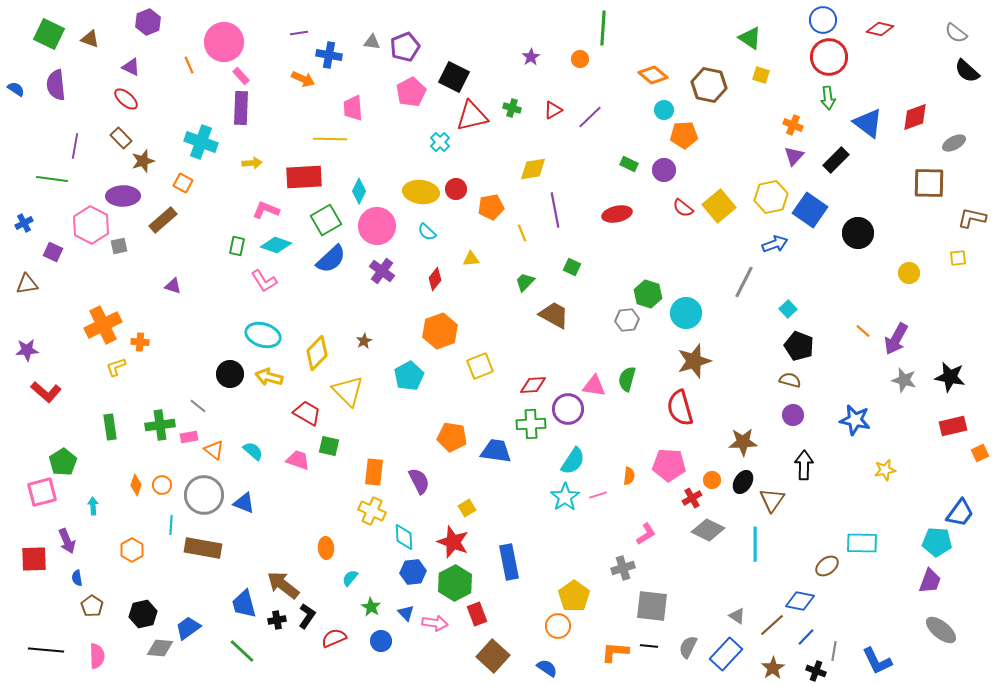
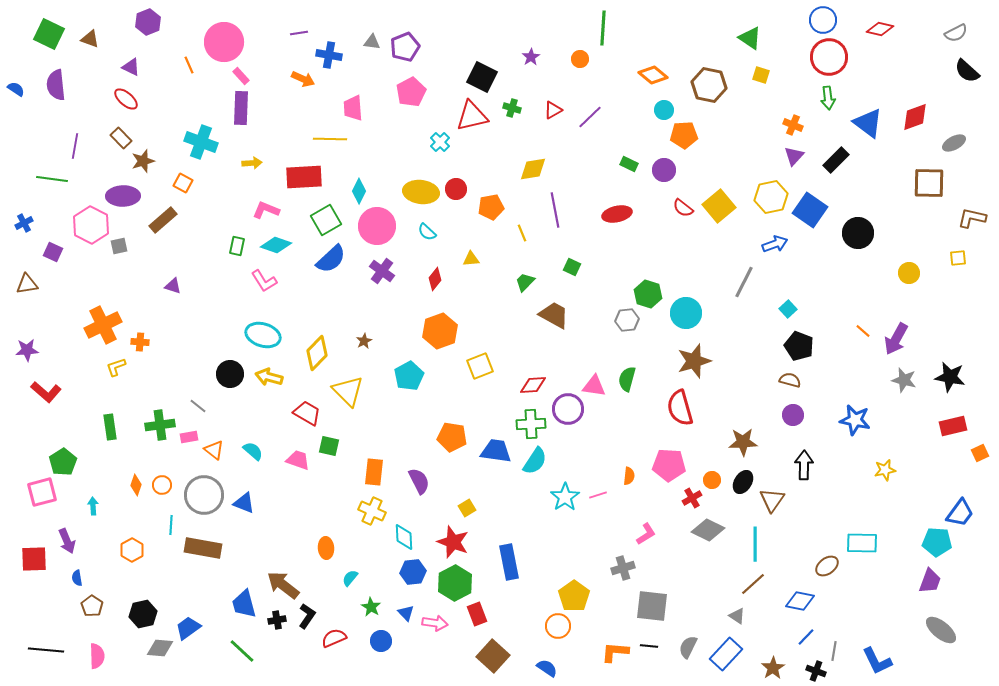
gray semicircle at (956, 33): rotated 65 degrees counterclockwise
black square at (454, 77): moved 28 px right
cyan semicircle at (573, 461): moved 38 px left
brown line at (772, 625): moved 19 px left, 41 px up
